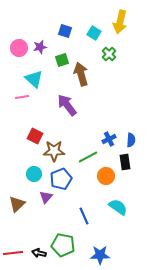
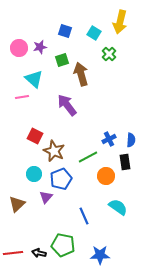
brown star: rotated 25 degrees clockwise
